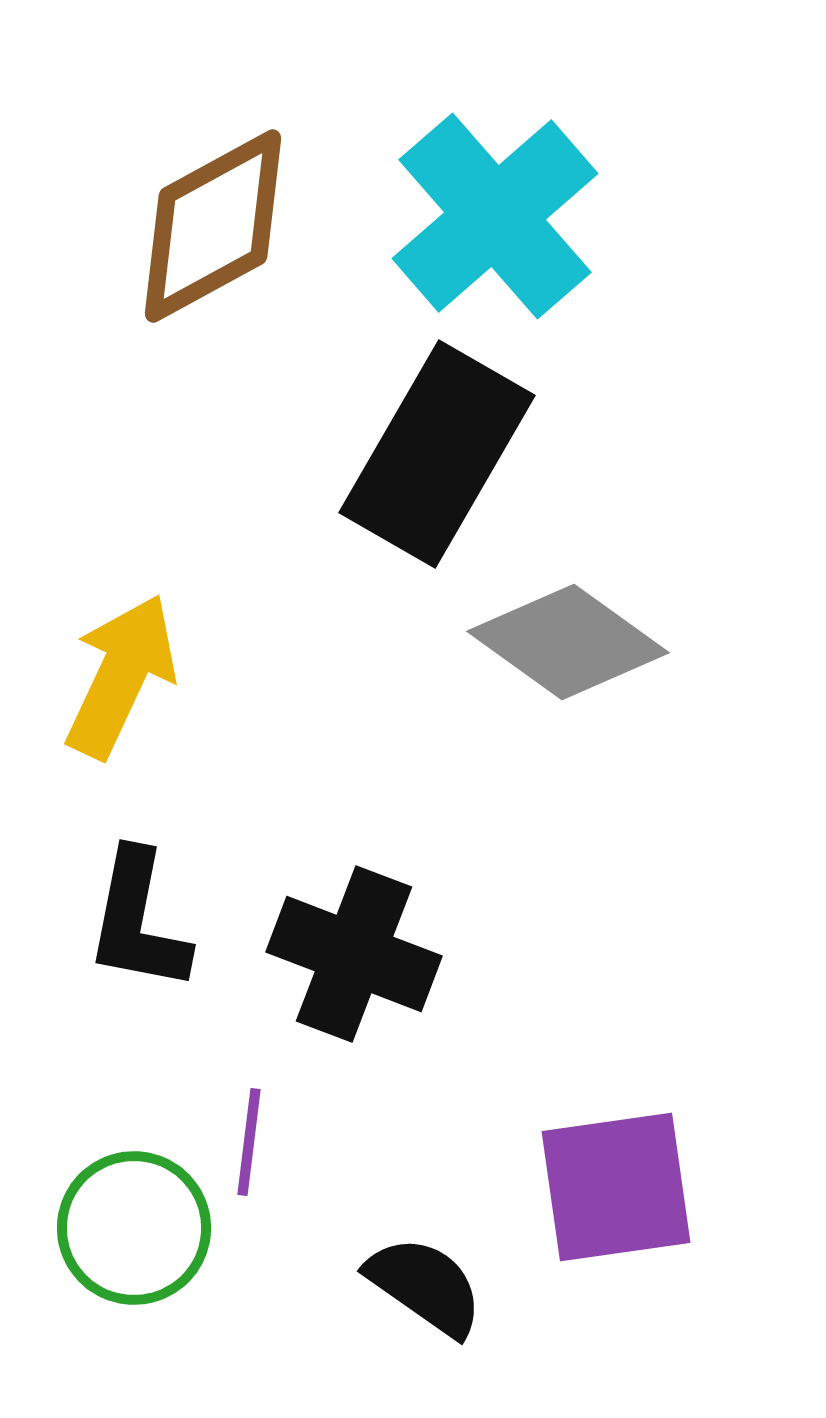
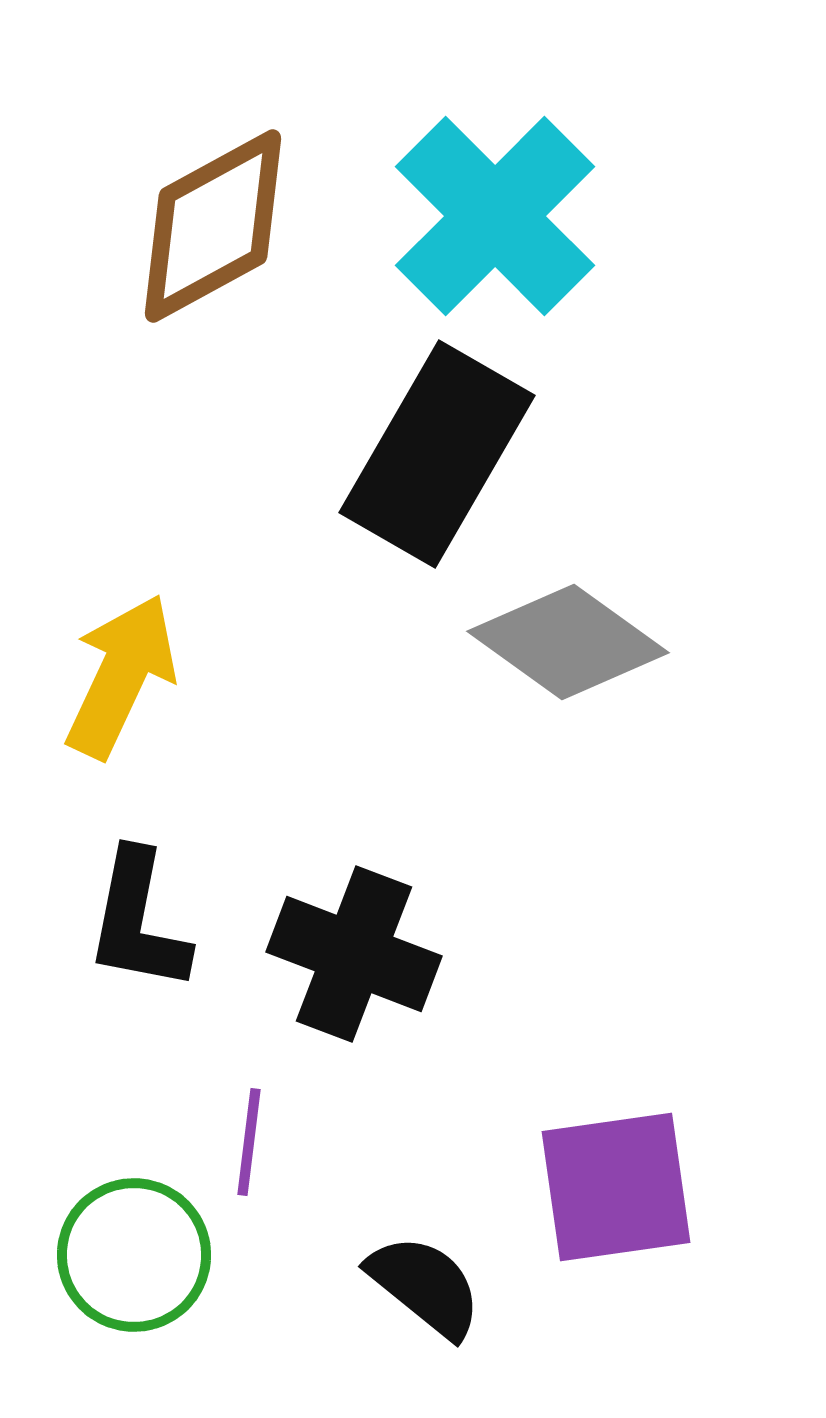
cyan cross: rotated 4 degrees counterclockwise
green circle: moved 27 px down
black semicircle: rotated 4 degrees clockwise
